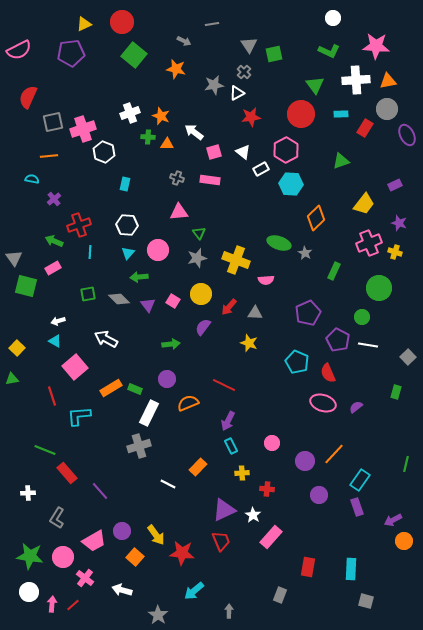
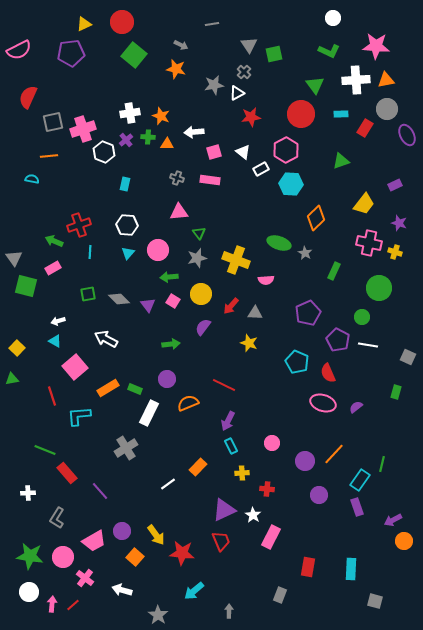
gray arrow at (184, 41): moved 3 px left, 4 px down
orange triangle at (388, 81): moved 2 px left, 1 px up
white cross at (130, 113): rotated 12 degrees clockwise
white arrow at (194, 132): rotated 42 degrees counterclockwise
purple cross at (54, 199): moved 72 px right, 59 px up
pink cross at (369, 243): rotated 35 degrees clockwise
green arrow at (139, 277): moved 30 px right
red arrow at (229, 307): moved 2 px right, 1 px up
gray square at (408, 357): rotated 21 degrees counterclockwise
orange rectangle at (111, 388): moved 3 px left
gray cross at (139, 446): moved 13 px left, 2 px down; rotated 15 degrees counterclockwise
green line at (406, 464): moved 24 px left
white line at (168, 484): rotated 63 degrees counterclockwise
pink rectangle at (271, 537): rotated 15 degrees counterclockwise
gray square at (366, 601): moved 9 px right
